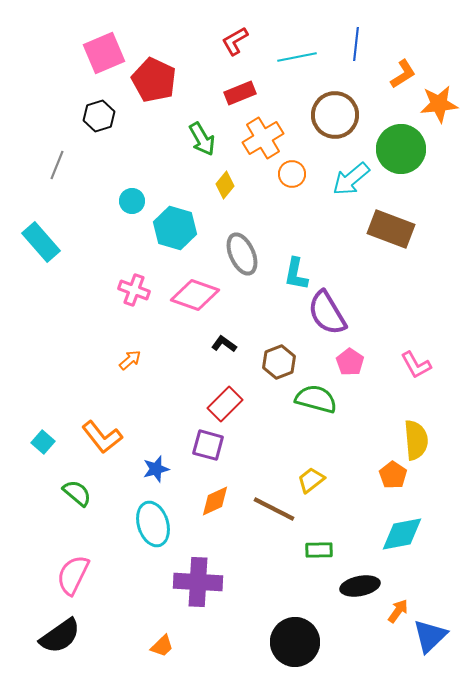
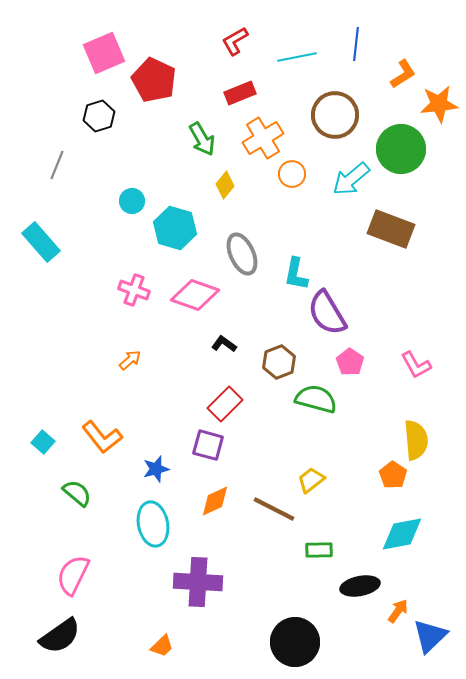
cyan ellipse at (153, 524): rotated 6 degrees clockwise
